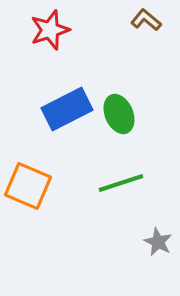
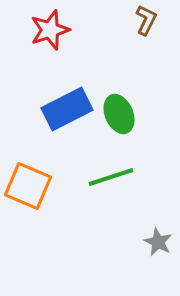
brown L-shape: rotated 76 degrees clockwise
green line: moved 10 px left, 6 px up
